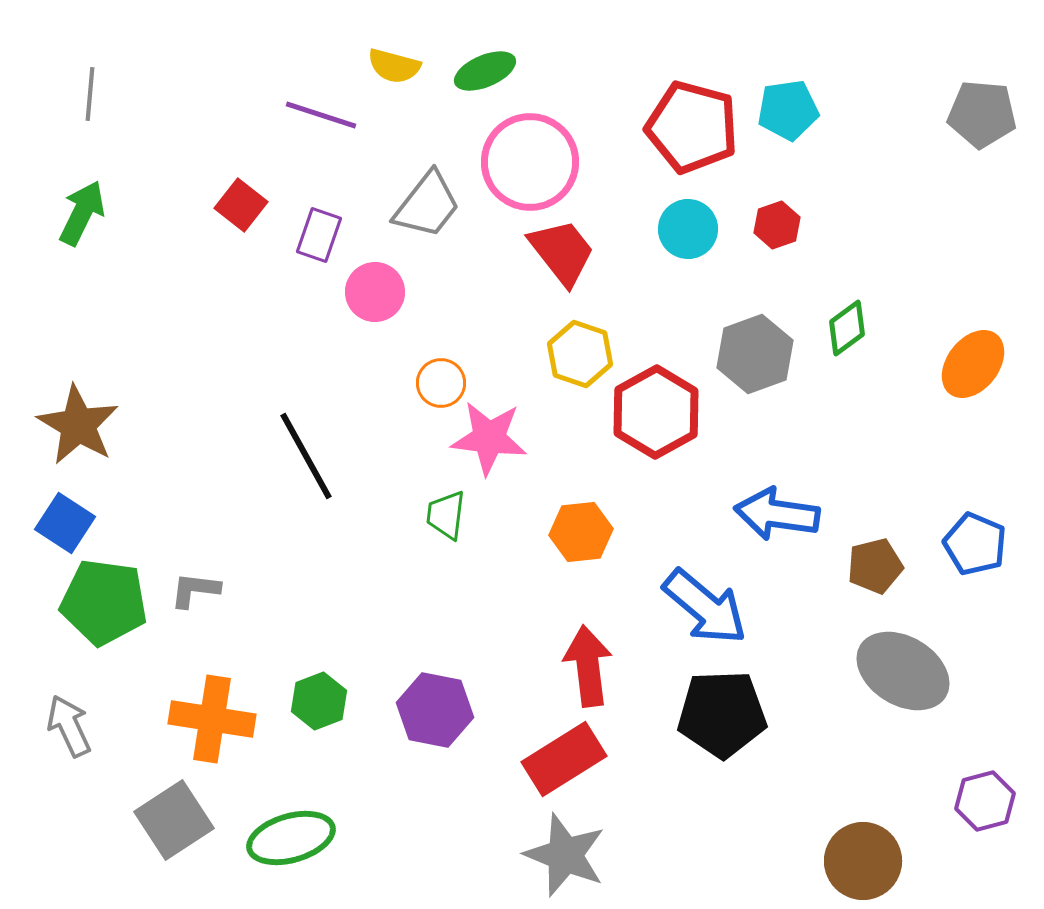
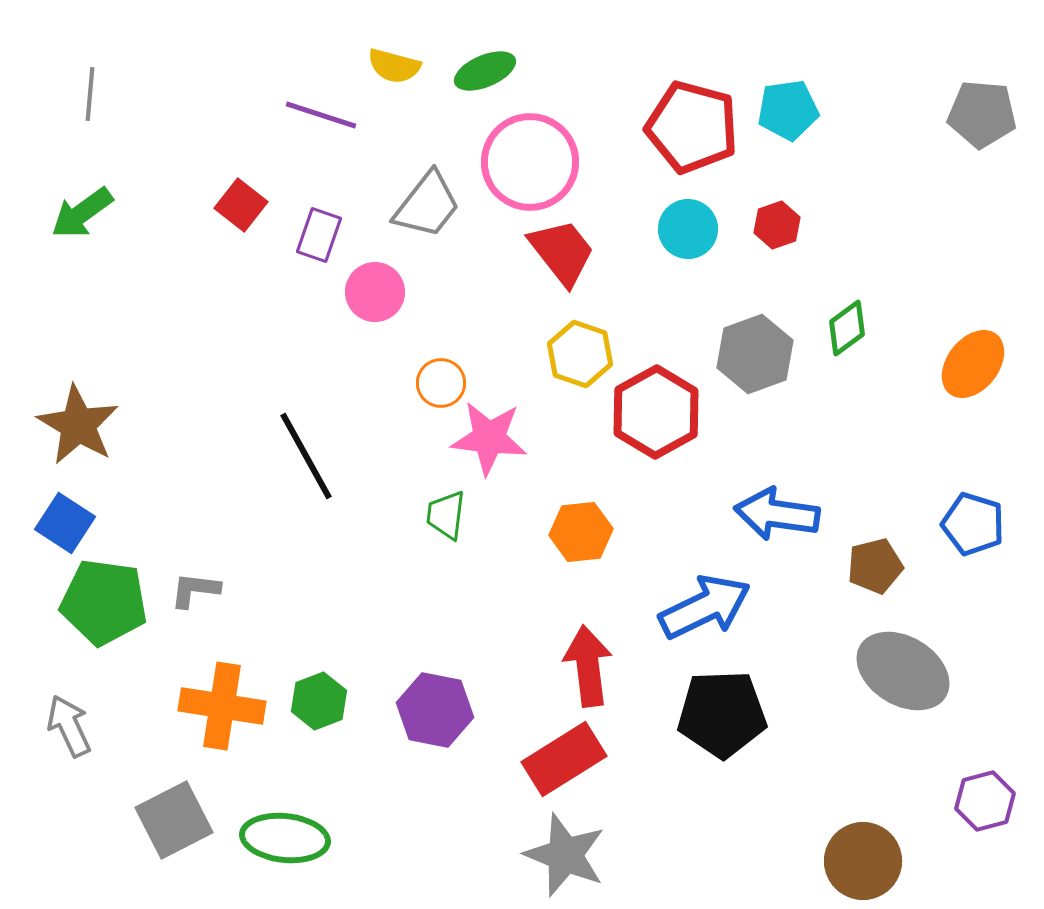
green arrow at (82, 213): rotated 152 degrees counterclockwise
blue pentagon at (975, 544): moved 2 px left, 20 px up; rotated 6 degrees counterclockwise
blue arrow at (705, 607): rotated 66 degrees counterclockwise
orange cross at (212, 719): moved 10 px right, 13 px up
gray square at (174, 820): rotated 6 degrees clockwise
green ellipse at (291, 838): moved 6 px left; rotated 22 degrees clockwise
